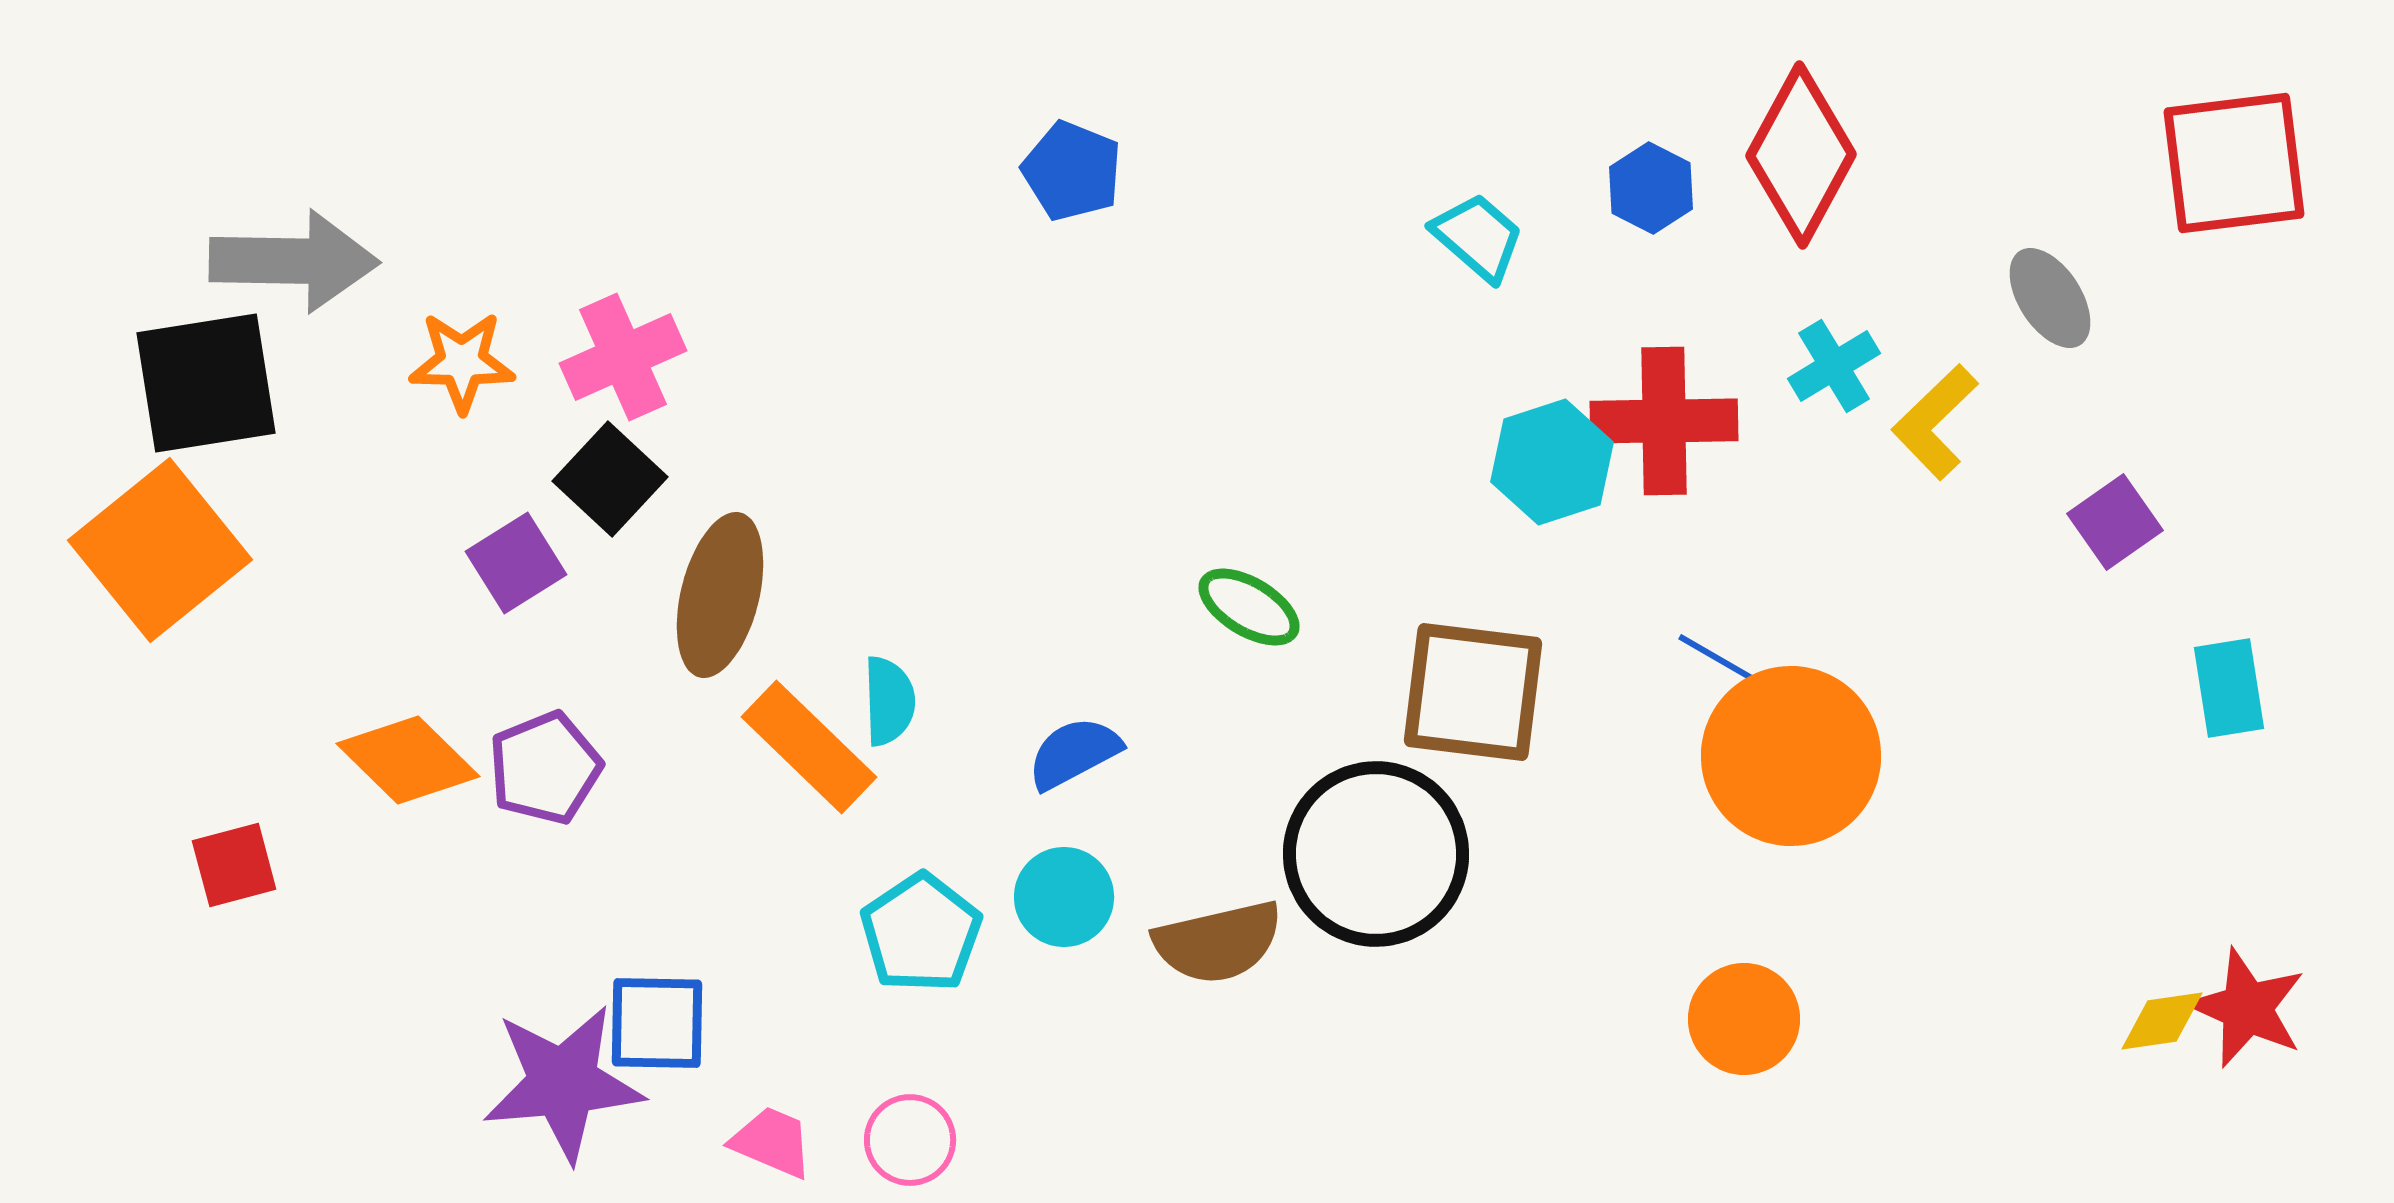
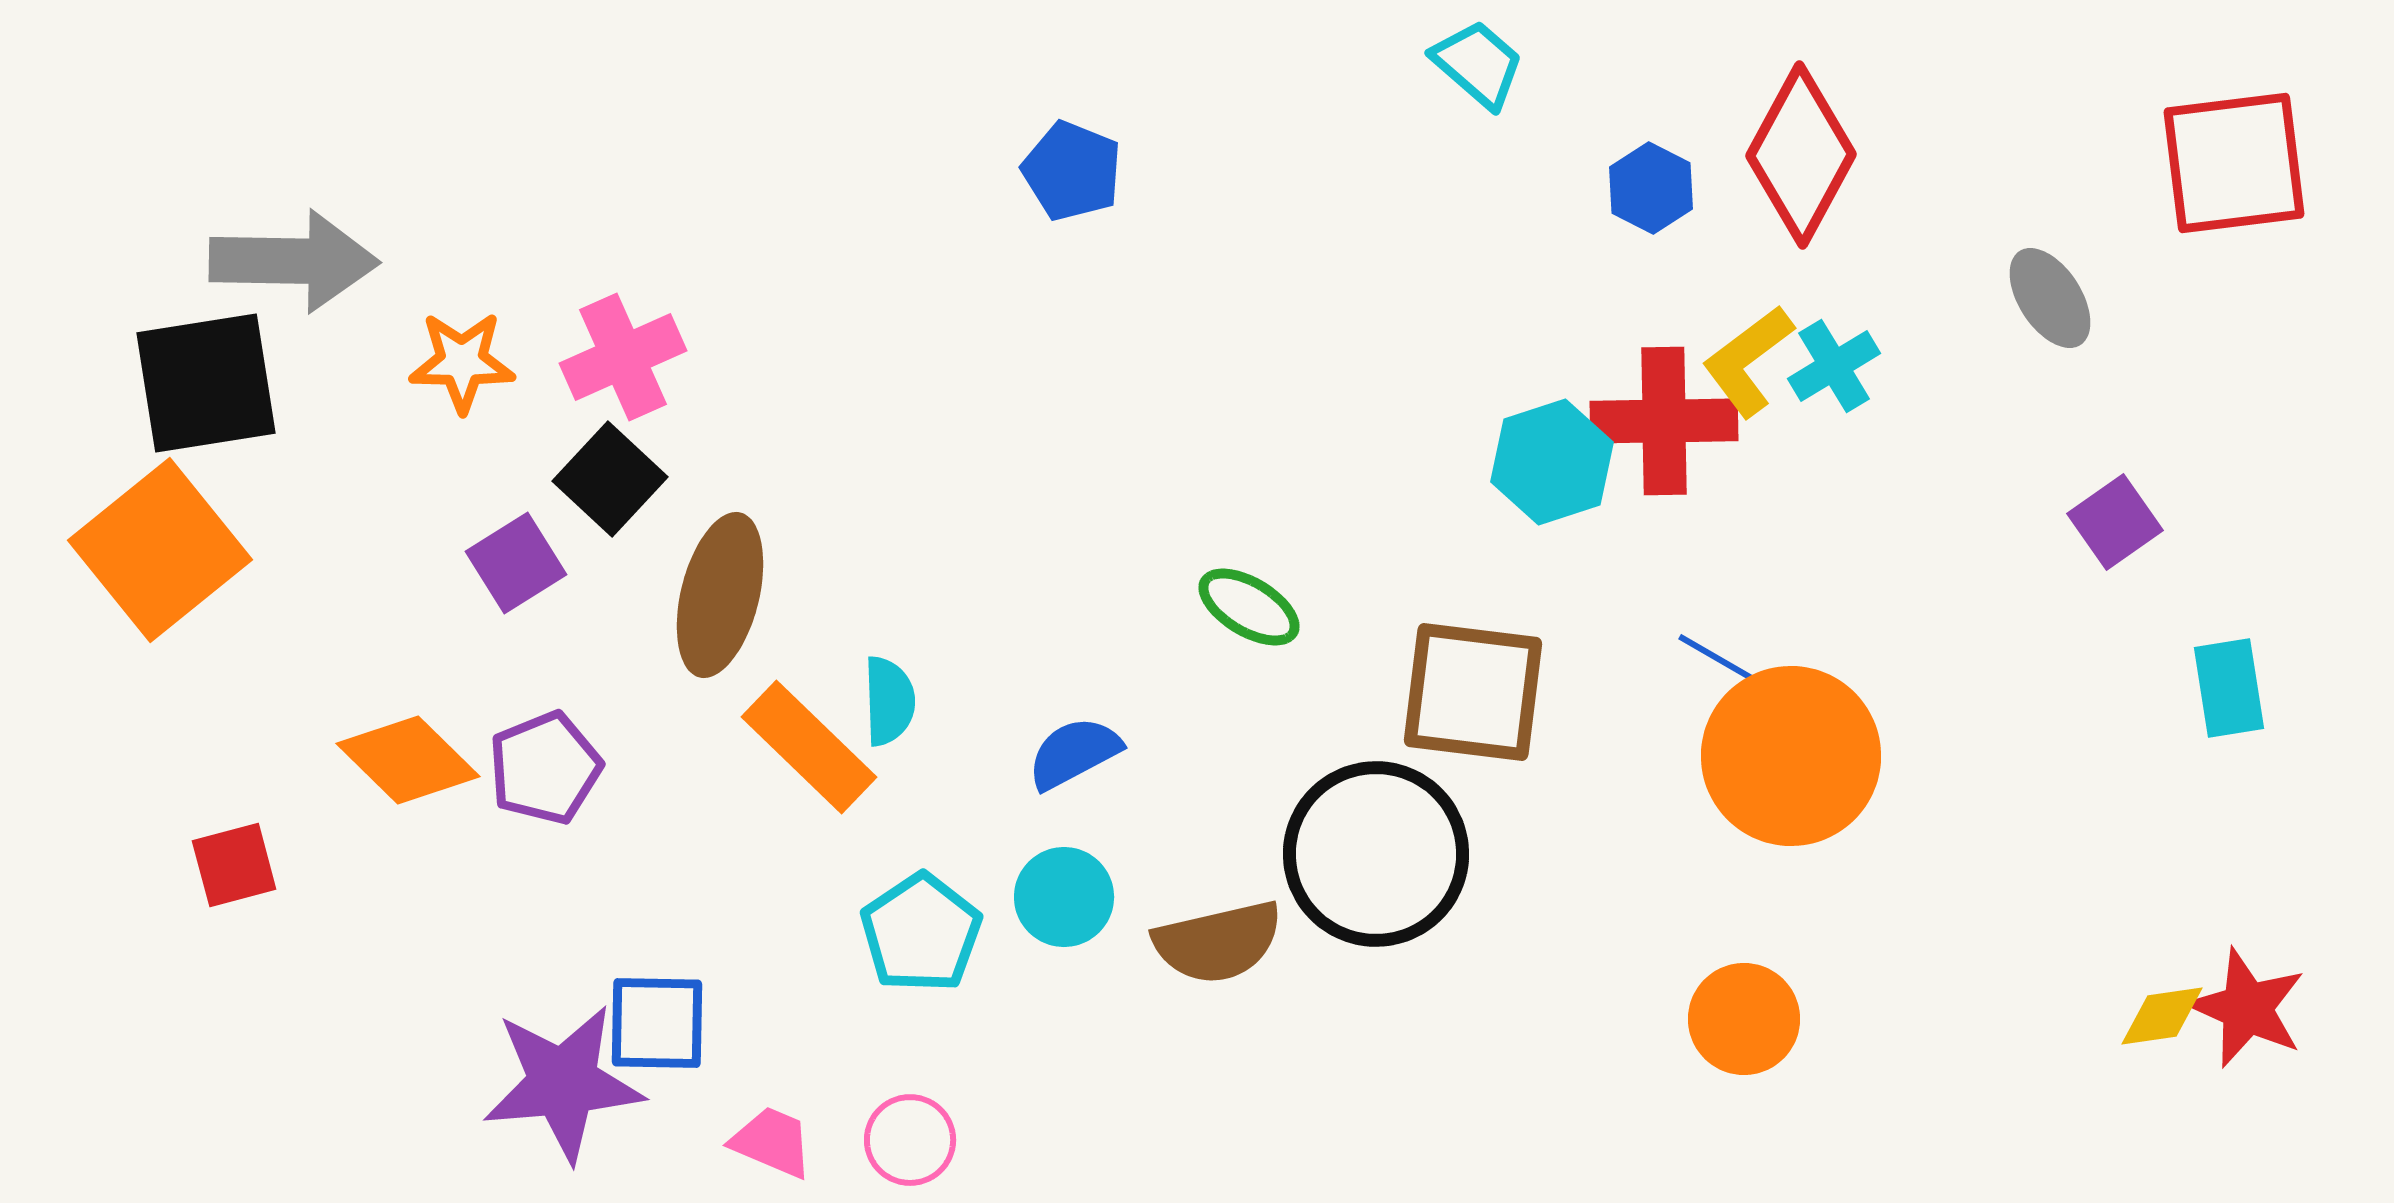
cyan trapezoid at (1478, 237): moved 173 px up
yellow L-shape at (1935, 422): moved 187 px left, 61 px up; rotated 7 degrees clockwise
yellow diamond at (2162, 1021): moved 5 px up
